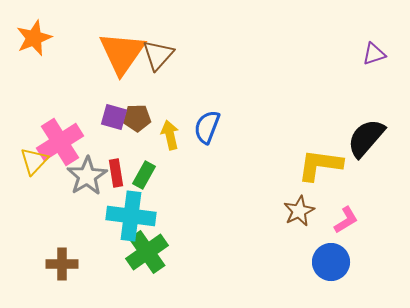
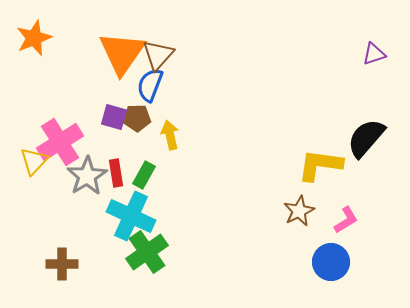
blue semicircle: moved 57 px left, 42 px up
cyan cross: rotated 18 degrees clockwise
